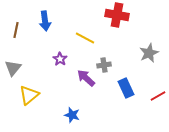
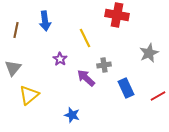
yellow line: rotated 36 degrees clockwise
